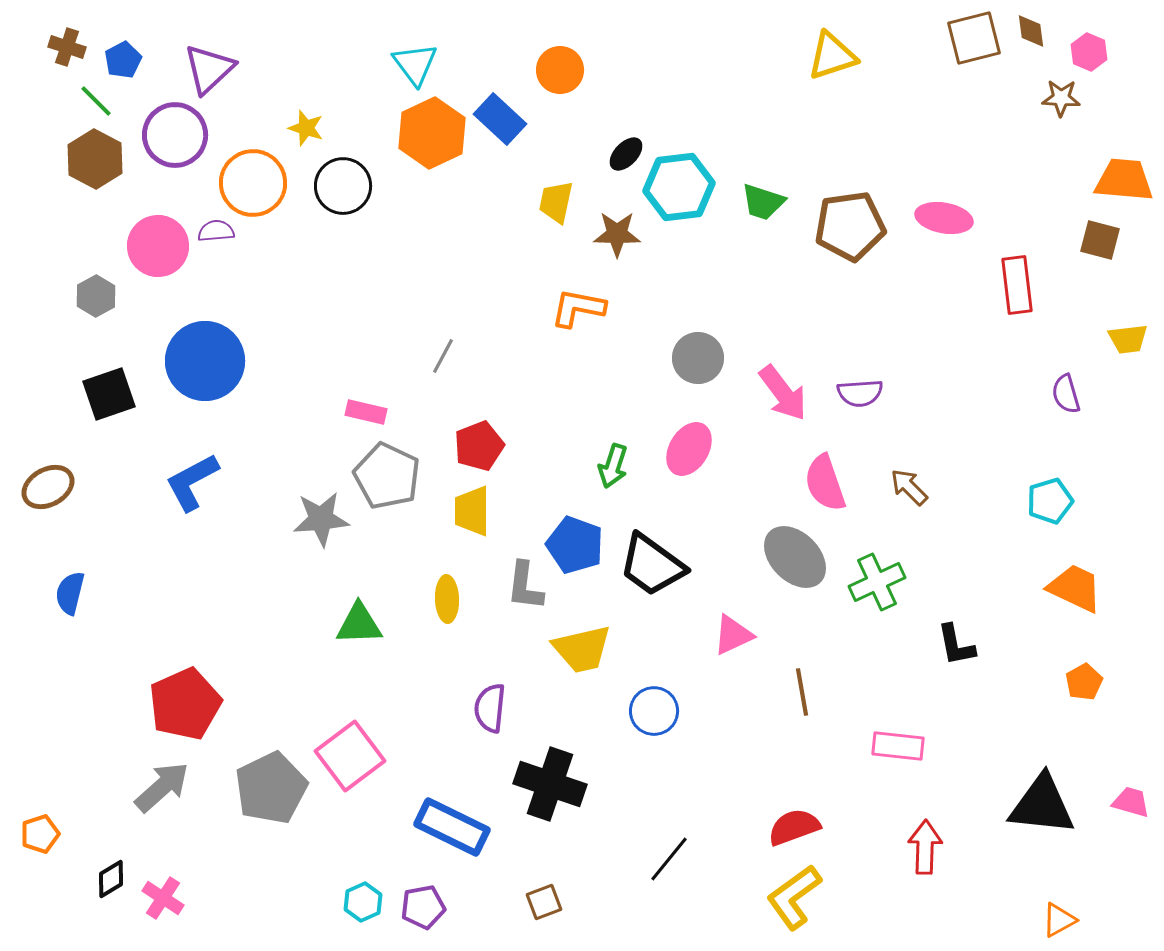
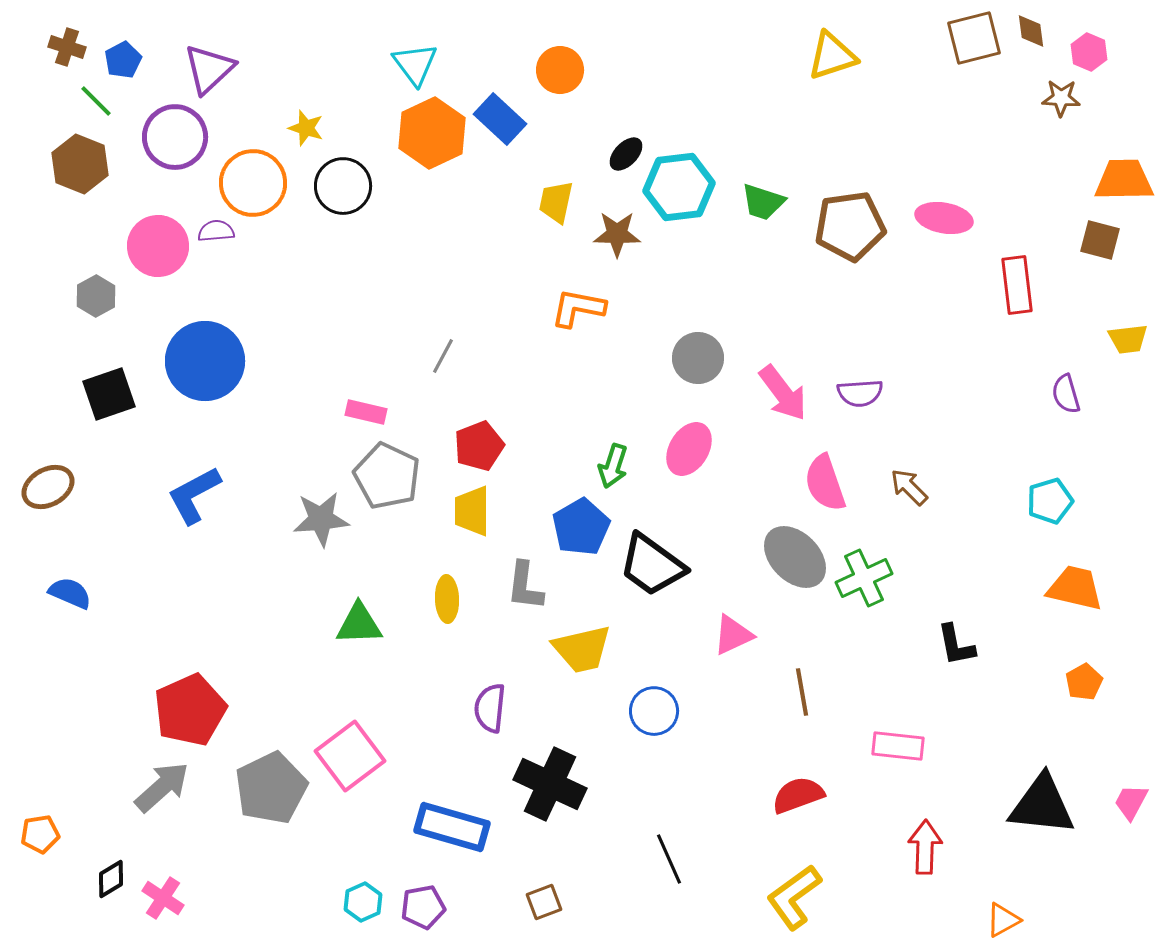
purple circle at (175, 135): moved 2 px down
brown hexagon at (95, 159): moved 15 px left, 5 px down; rotated 6 degrees counterclockwise
orange trapezoid at (1124, 180): rotated 6 degrees counterclockwise
blue L-shape at (192, 482): moved 2 px right, 13 px down
blue pentagon at (575, 545): moved 6 px right, 18 px up; rotated 22 degrees clockwise
green cross at (877, 582): moved 13 px left, 4 px up
orange trapezoid at (1075, 588): rotated 12 degrees counterclockwise
blue semicircle at (70, 593): rotated 99 degrees clockwise
red pentagon at (185, 704): moved 5 px right, 6 px down
black cross at (550, 784): rotated 6 degrees clockwise
pink trapezoid at (1131, 802): rotated 78 degrees counterclockwise
blue rectangle at (452, 827): rotated 10 degrees counterclockwise
red semicircle at (794, 827): moved 4 px right, 32 px up
orange pentagon at (40, 834): rotated 9 degrees clockwise
black line at (669, 859): rotated 63 degrees counterclockwise
orange triangle at (1059, 920): moved 56 px left
